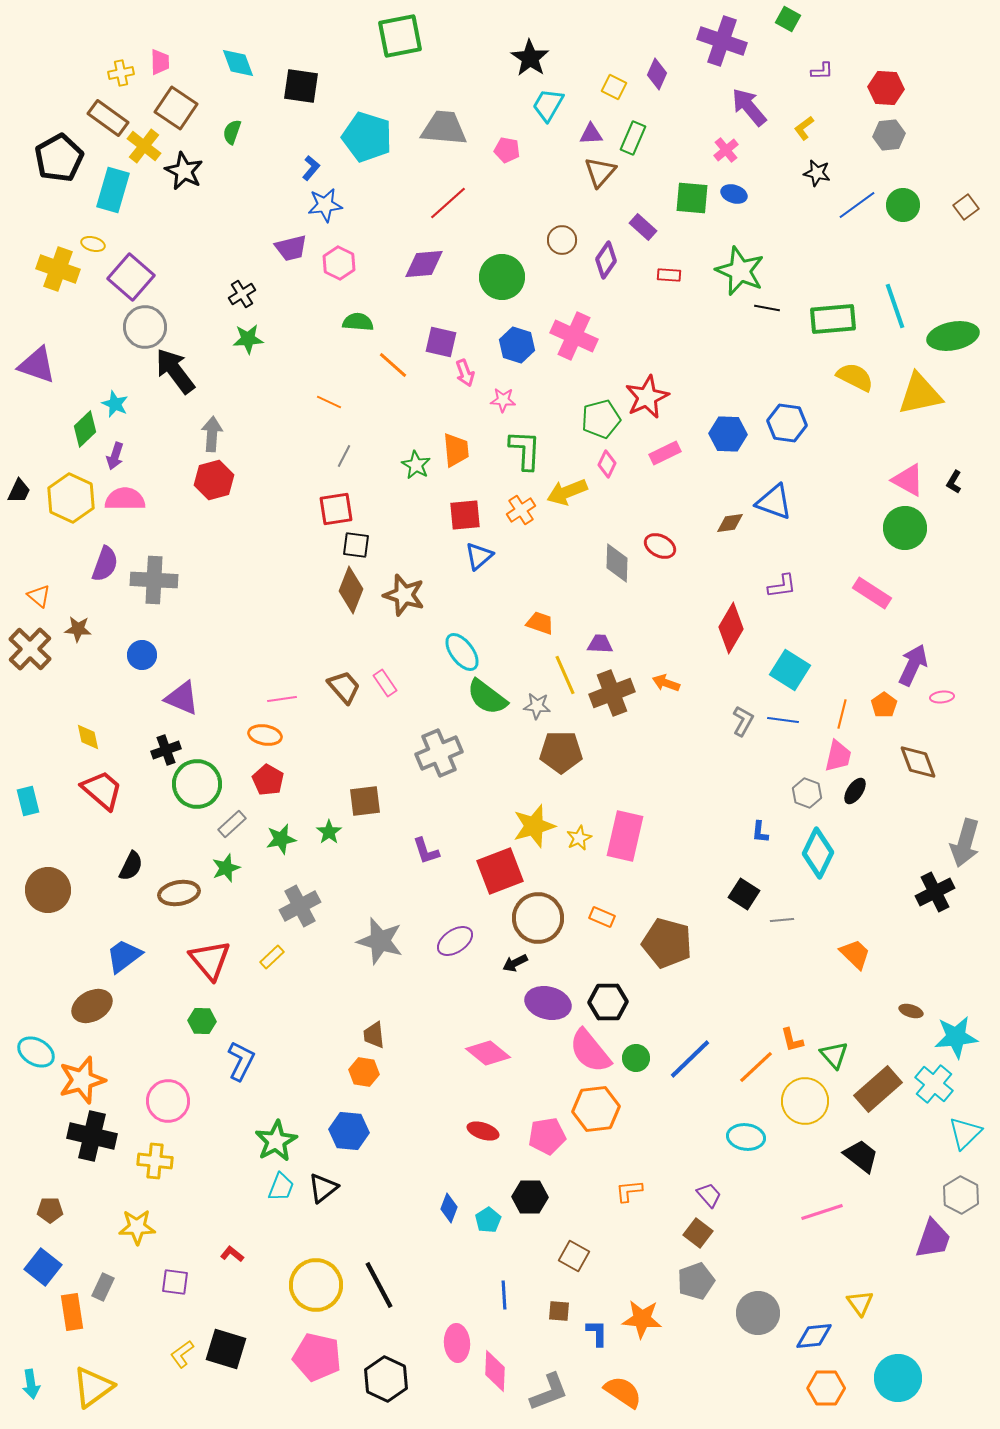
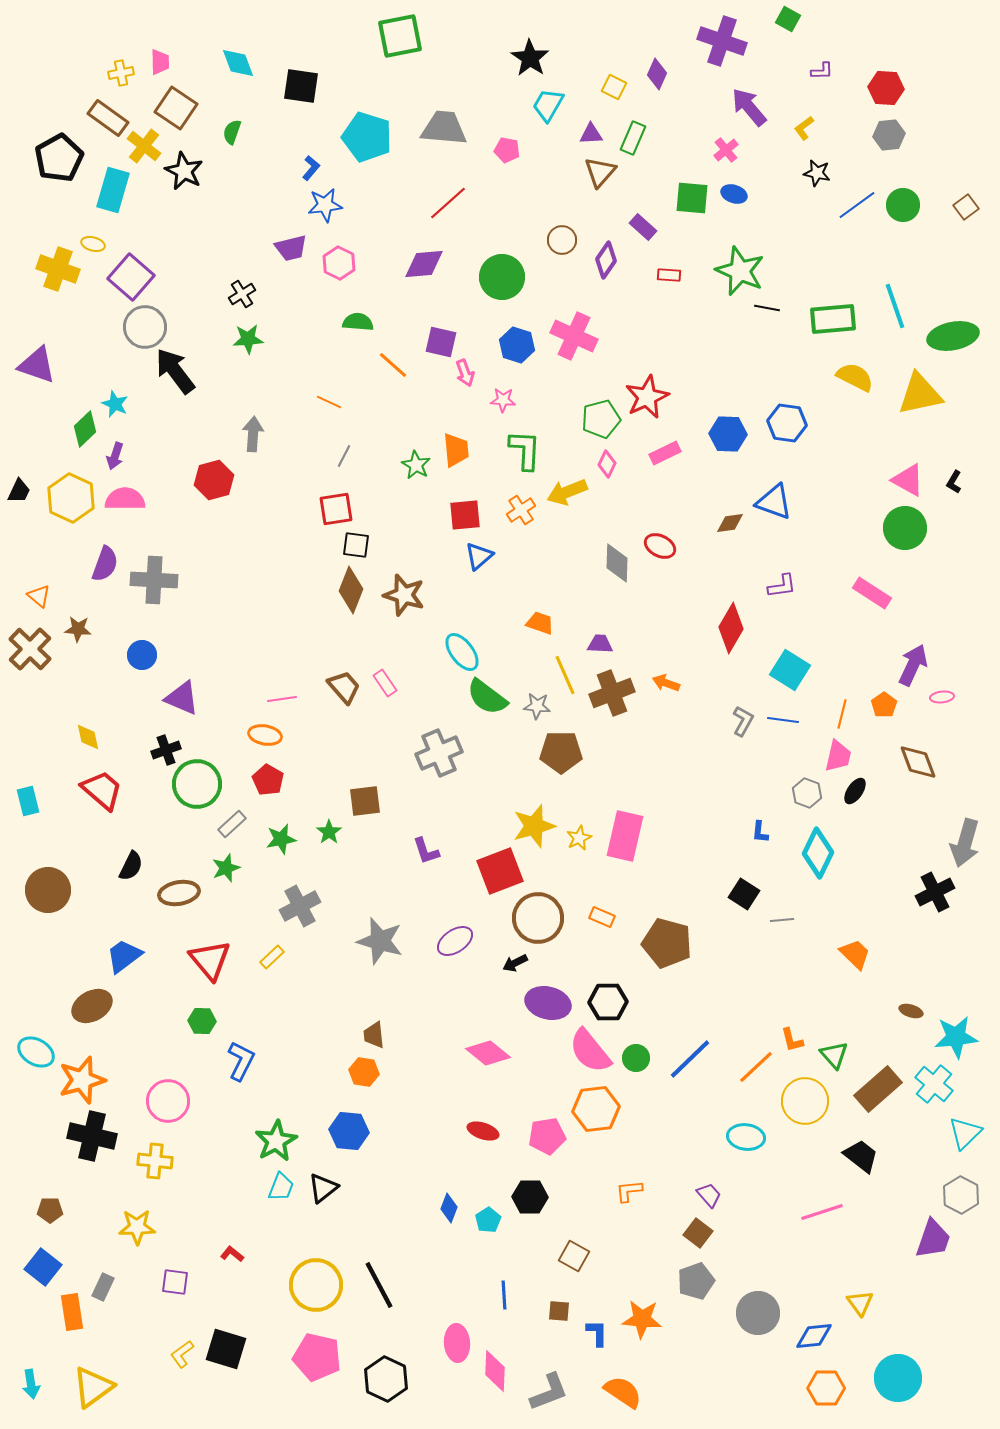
gray arrow at (212, 434): moved 41 px right
